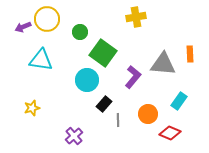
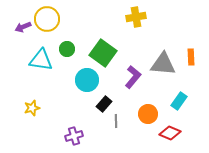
green circle: moved 13 px left, 17 px down
orange rectangle: moved 1 px right, 3 px down
gray line: moved 2 px left, 1 px down
purple cross: rotated 24 degrees clockwise
